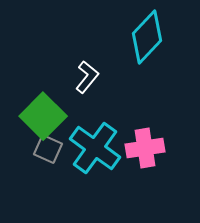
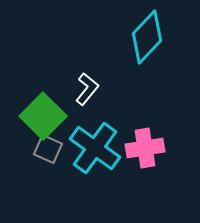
white L-shape: moved 12 px down
